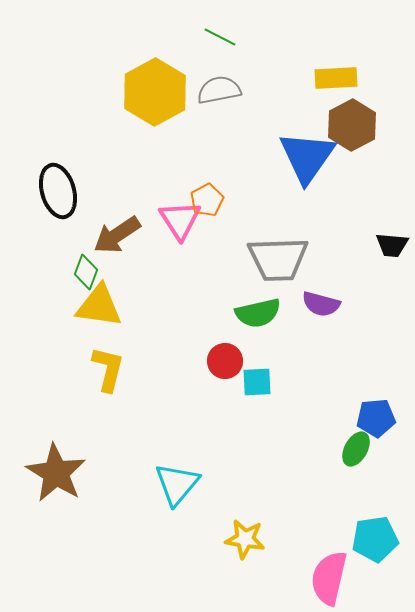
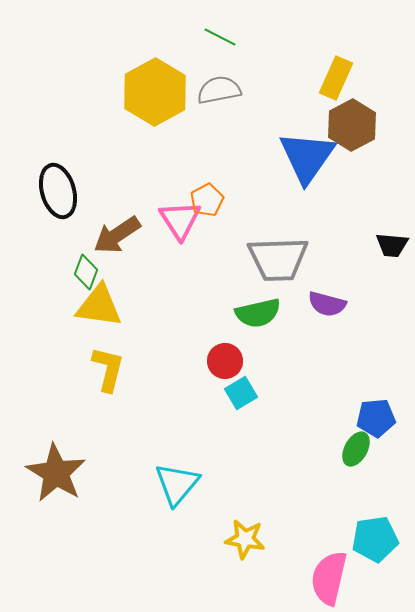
yellow rectangle: rotated 63 degrees counterclockwise
purple semicircle: moved 6 px right
cyan square: moved 16 px left, 11 px down; rotated 28 degrees counterclockwise
